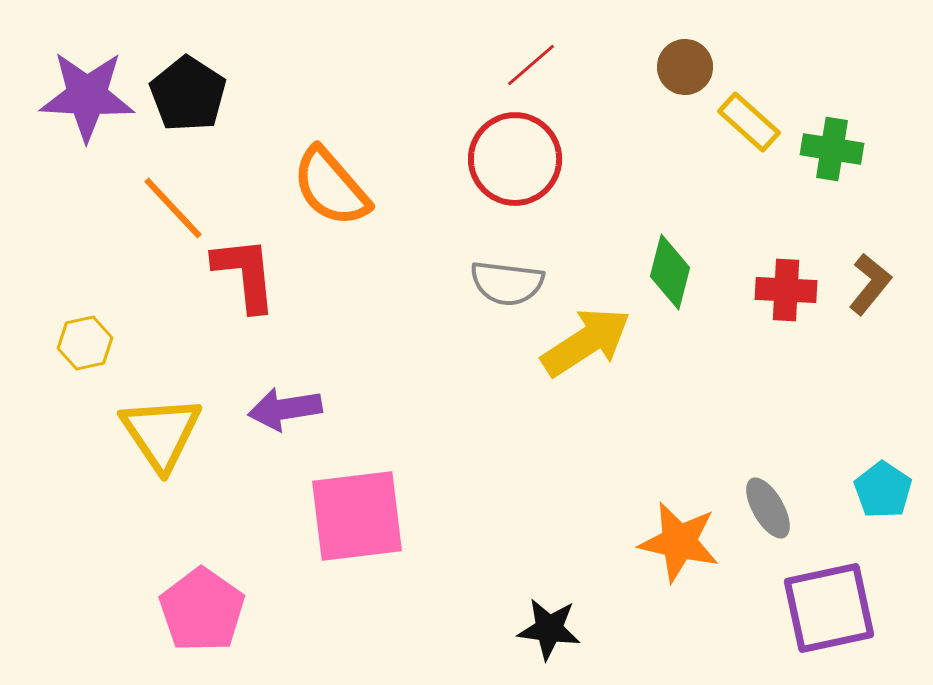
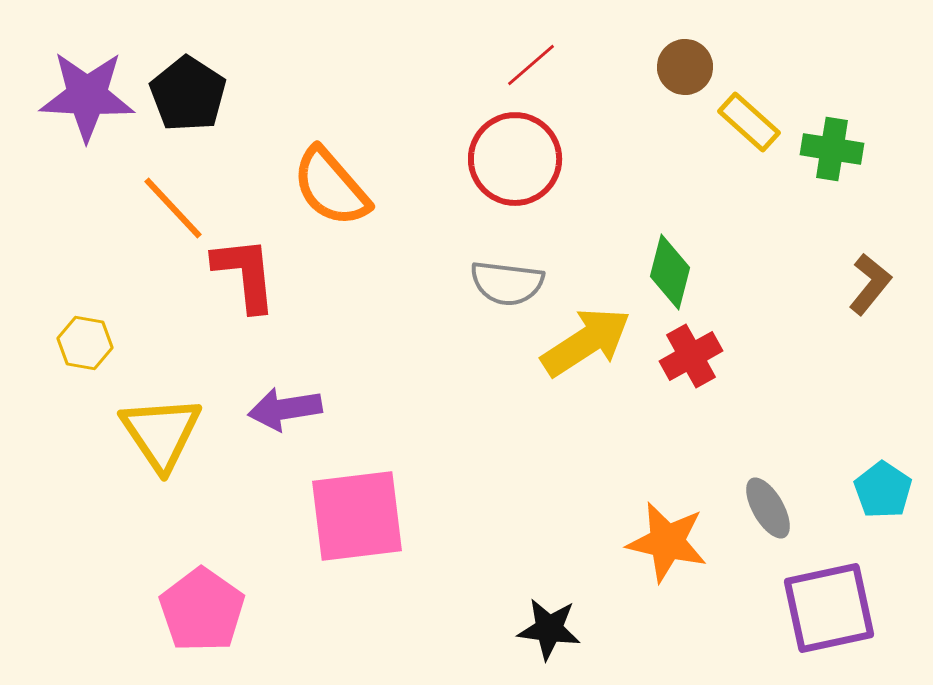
red cross: moved 95 px left, 66 px down; rotated 32 degrees counterclockwise
yellow hexagon: rotated 22 degrees clockwise
orange star: moved 12 px left
